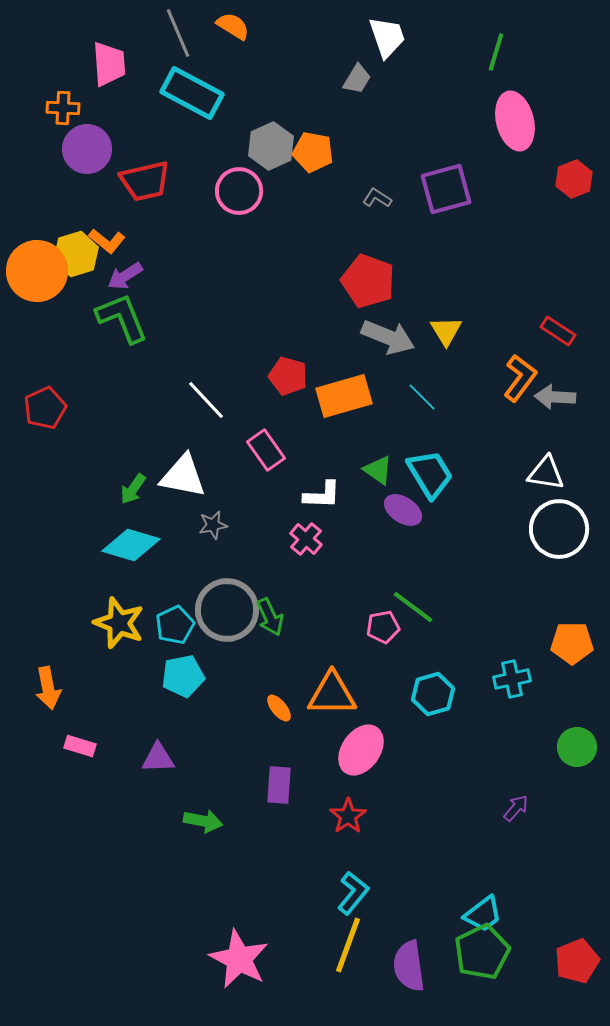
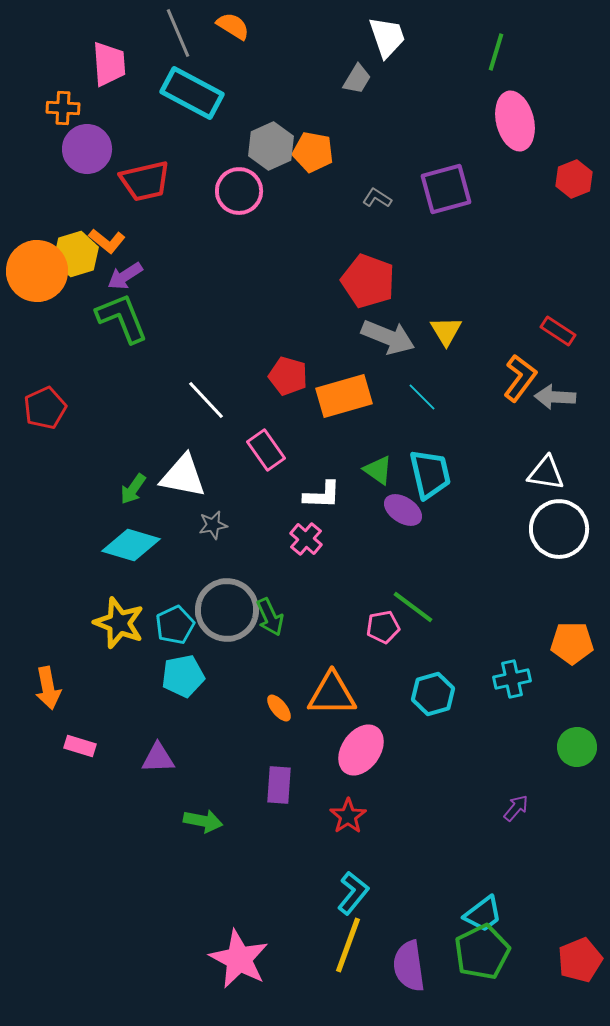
cyan trapezoid at (430, 474): rotated 18 degrees clockwise
red pentagon at (577, 961): moved 3 px right, 1 px up
